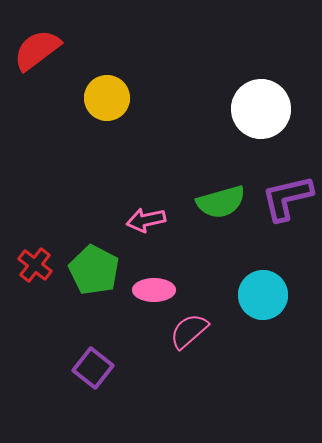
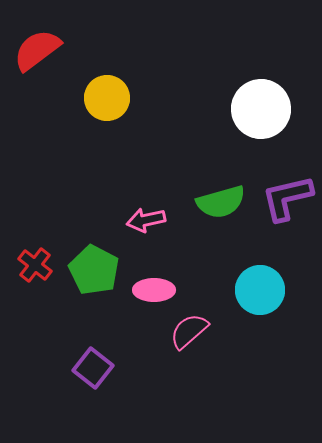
cyan circle: moved 3 px left, 5 px up
